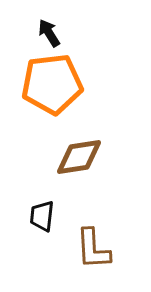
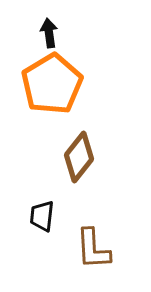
black arrow: rotated 24 degrees clockwise
orange pentagon: rotated 24 degrees counterclockwise
brown diamond: rotated 42 degrees counterclockwise
